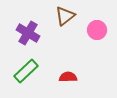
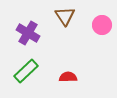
brown triangle: rotated 25 degrees counterclockwise
pink circle: moved 5 px right, 5 px up
